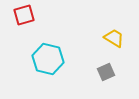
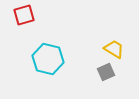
yellow trapezoid: moved 11 px down
